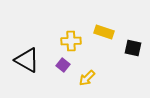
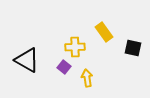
yellow rectangle: rotated 36 degrees clockwise
yellow cross: moved 4 px right, 6 px down
purple square: moved 1 px right, 2 px down
yellow arrow: rotated 126 degrees clockwise
